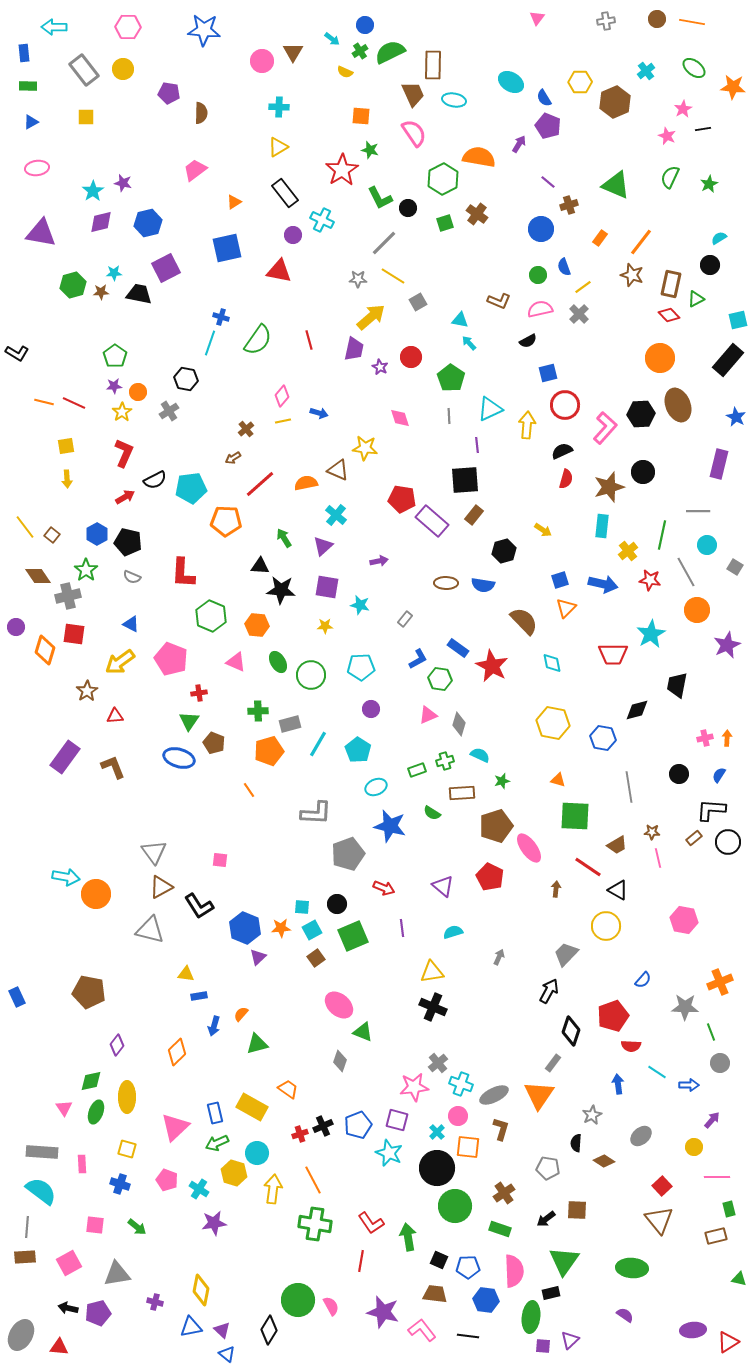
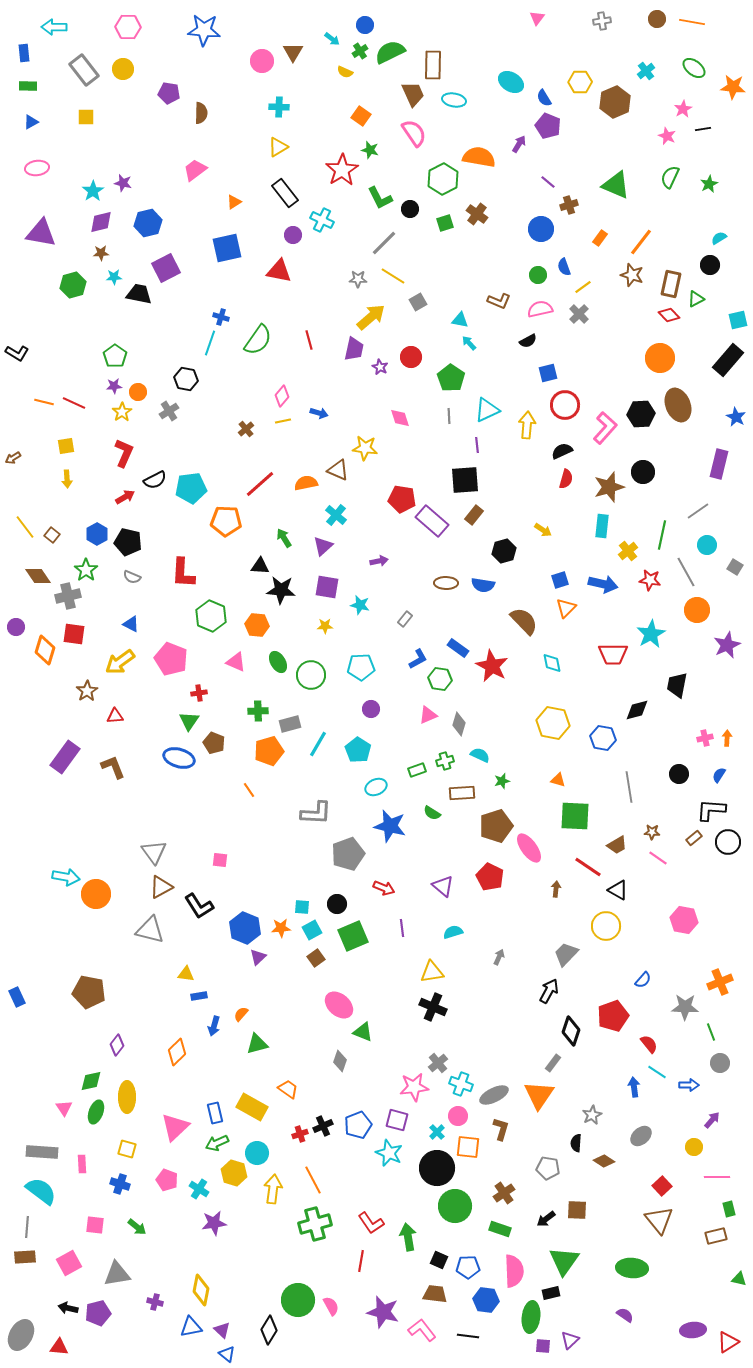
gray cross at (606, 21): moved 4 px left
orange square at (361, 116): rotated 30 degrees clockwise
black circle at (408, 208): moved 2 px right, 1 px down
cyan star at (114, 273): moved 4 px down
brown star at (101, 292): moved 39 px up
cyan triangle at (490, 409): moved 3 px left, 1 px down
brown arrow at (233, 458): moved 220 px left
gray line at (698, 511): rotated 35 degrees counterclockwise
pink line at (658, 858): rotated 42 degrees counterclockwise
red semicircle at (631, 1046): moved 18 px right, 2 px up; rotated 132 degrees counterclockwise
blue arrow at (618, 1084): moved 16 px right, 3 px down
green cross at (315, 1224): rotated 24 degrees counterclockwise
